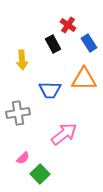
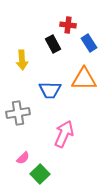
red cross: rotated 28 degrees counterclockwise
pink arrow: rotated 28 degrees counterclockwise
